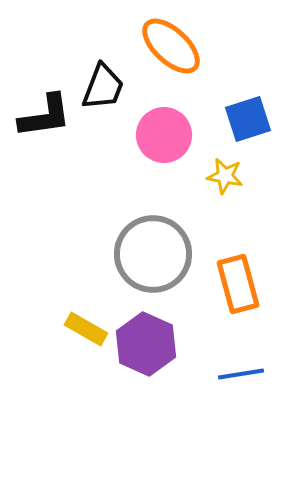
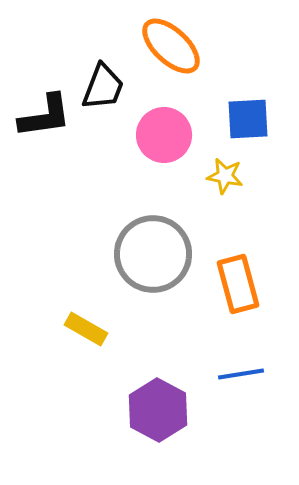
blue square: rotated 15 degrees clockwise
purple hexagon: moved 12 px right, 66 px down; rotated 4 degrees clockwise
